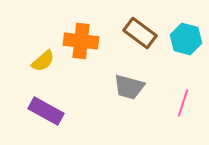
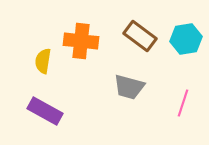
brown rectangle: moved 3 px down
cyan hexagon: rotated 24 degrees counterclockwise
yellow semicircle: rotated 140 degrees clockwise
purple rectangle: moved 1 px left
